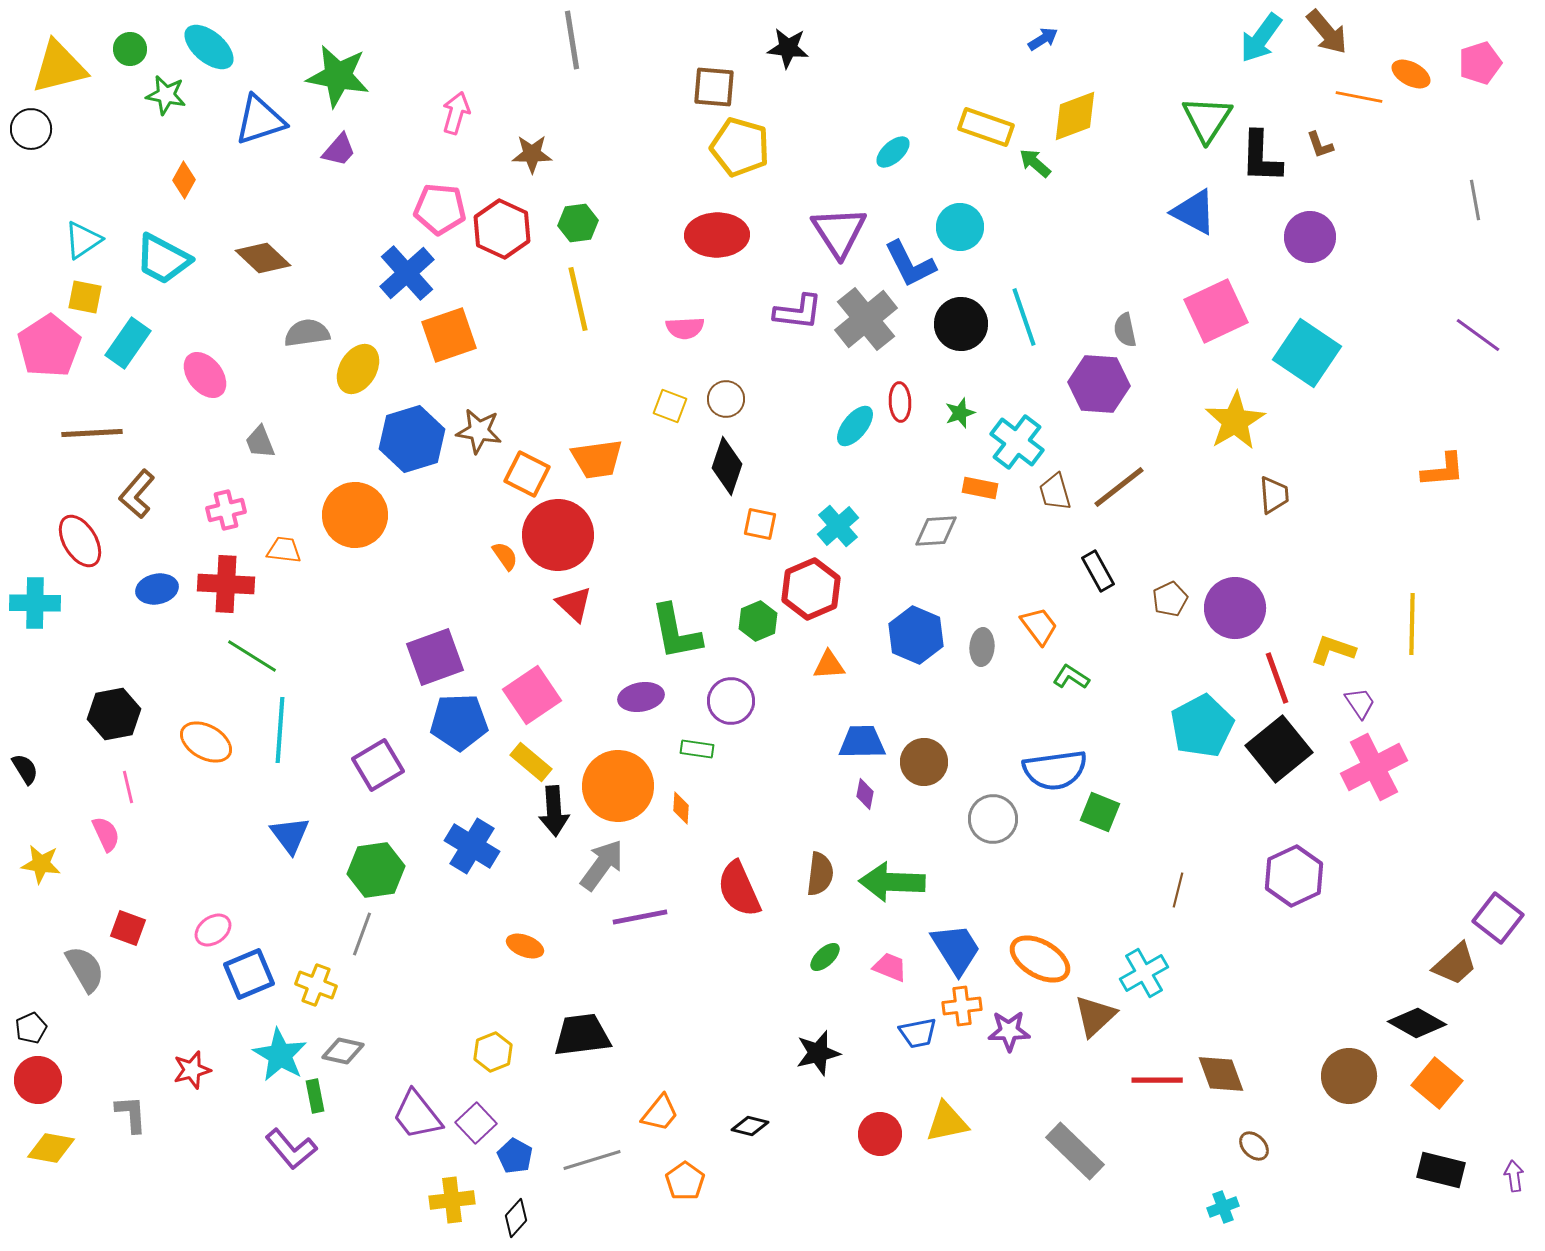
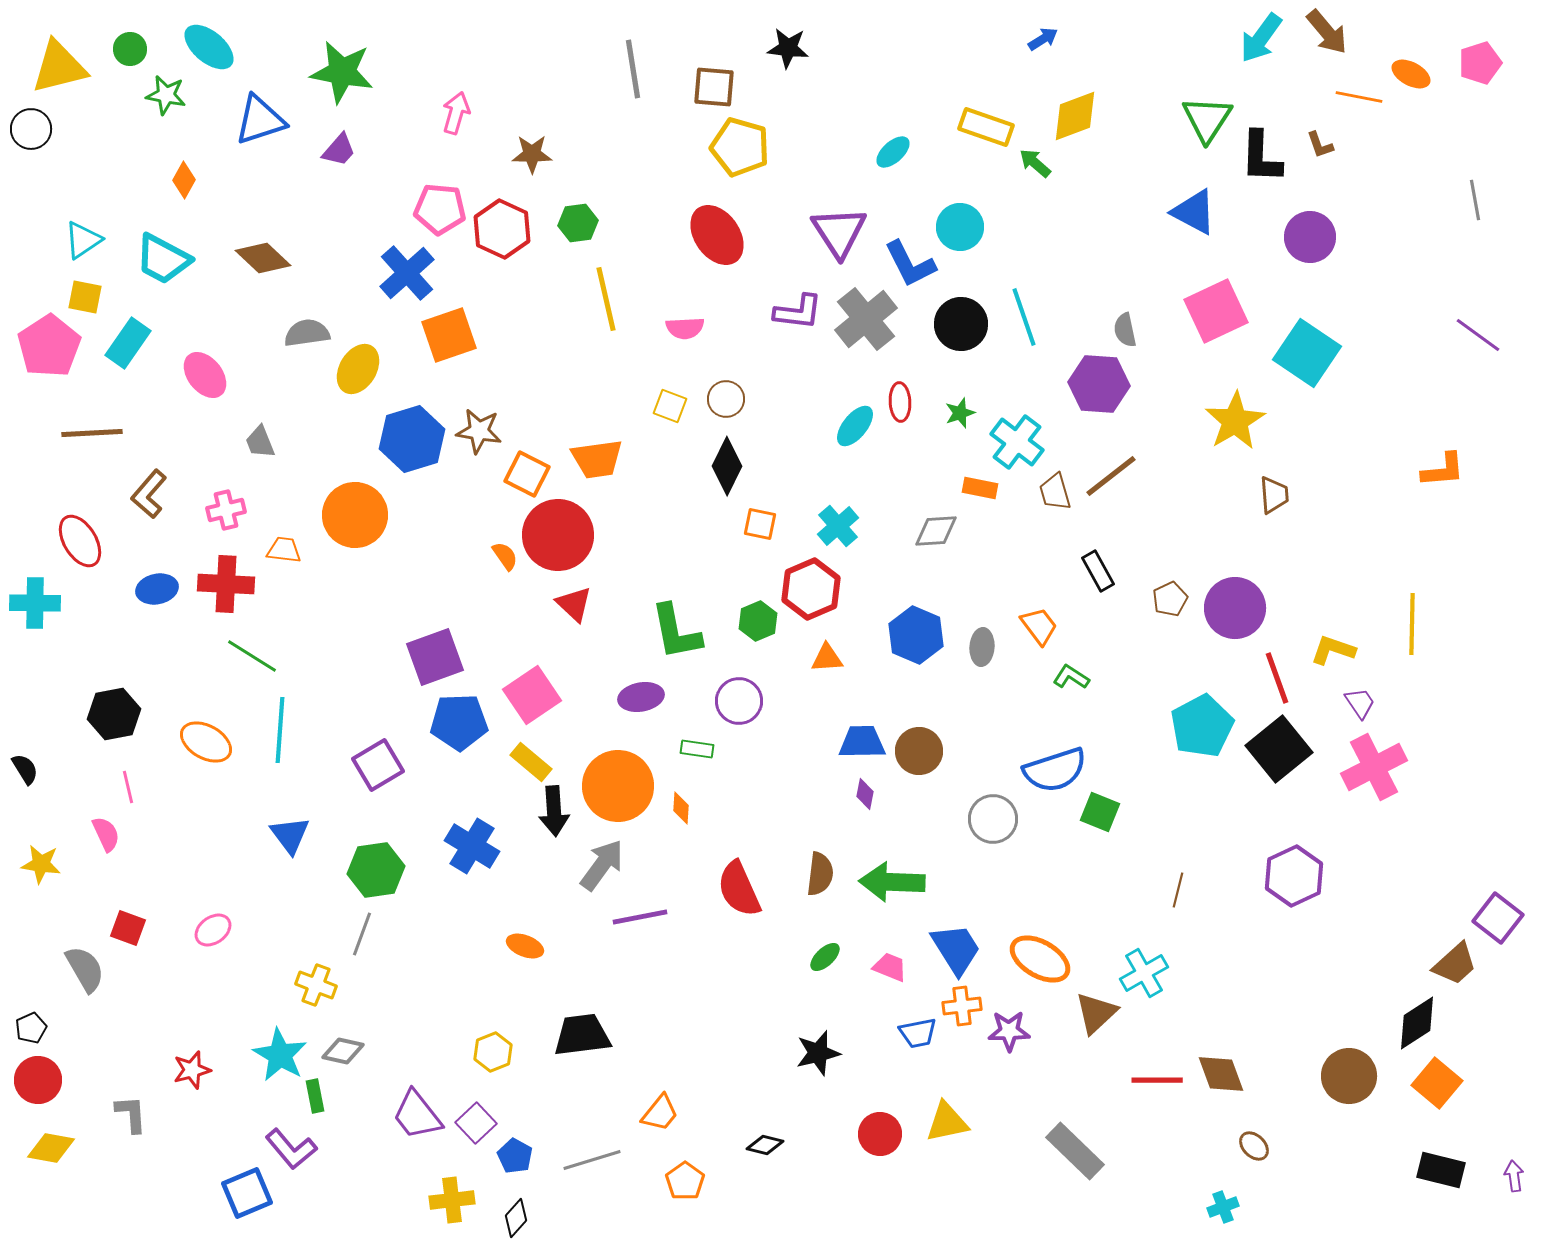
gray line at (572, 40): moved 61 px right, 29 px down
green star at (338, 76): moved 4 px right, 4 px up
red ellipse at (717, 235): rotated 56 degrees clockwise
yellow line at (578, 299): moved 28 px right
black diamond at (727, 466): rotated 8 degrees clockwise
brown line at (1119, 487): moved 8 px left, 11 px up
brown L-shape at (137, 494): moved 12 px right
orange triangle at (829, 665): moved 2 px left, 7 px up
purple circle at (731, 701): moved 8 px right
brown circle at (924, 762): moved 5 px left, 11 px up
blue semicircle at (1055, 770): rotated 10 degrees counterclockwise
blue square at (249, 974): moved 2 px left, 219 px down
brown triangle at (1095, 1016): moved 1 px right, 3 px up
black diamond at (1417, 1023): rotated 62 degrees counterclockwise
black diamond at (750, 1126): moved 15 px right, 19 px down
